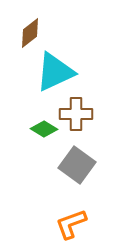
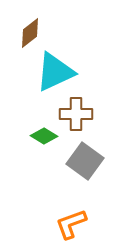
green diamond: moved 7 px down
gray square: moved 8 px right, 4 px up
